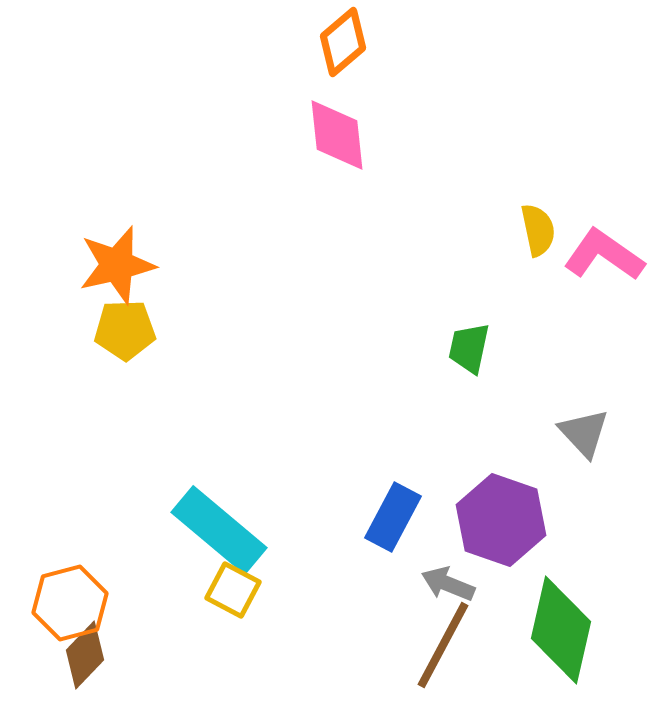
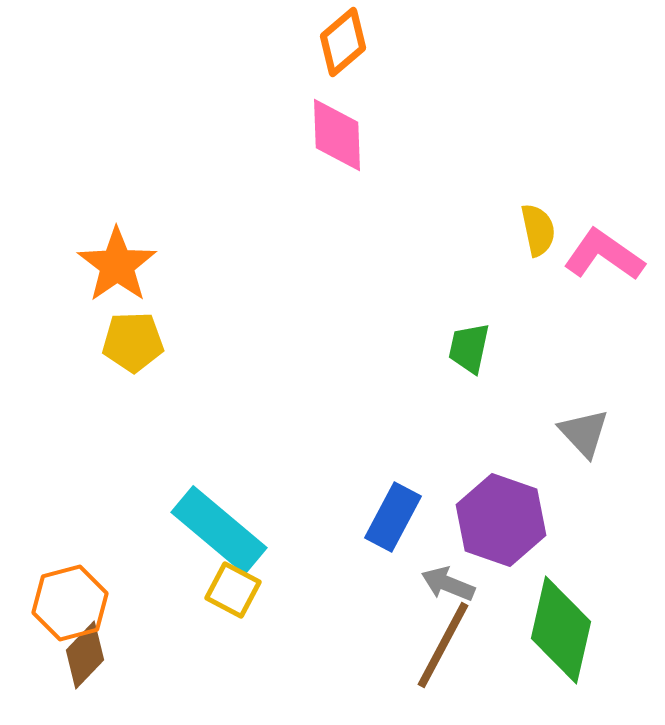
pink diamond: rotated 4 degrees clockwise
orange star: rotated 22 degrees counterclockwise
yellow pentagon: moved 8 px right, 12 px down
